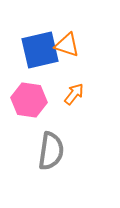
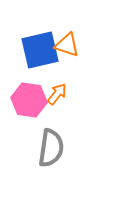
orange arrow: moved 17 px left
gray semicircle: moved 3 px up
